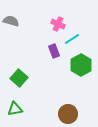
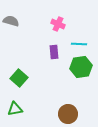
cyan line: moved 7 px right, 5 px down; rotated 35 degrees clockwise
purple rectangle: moved 1 px down; rotated 16 degrees clockwise
green hexagon: moved 2 px down; rotated 20 degrees clockwise
